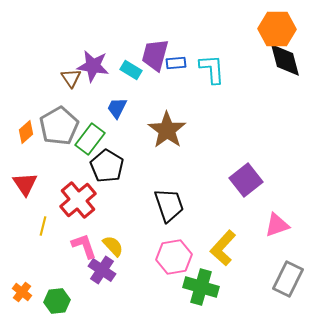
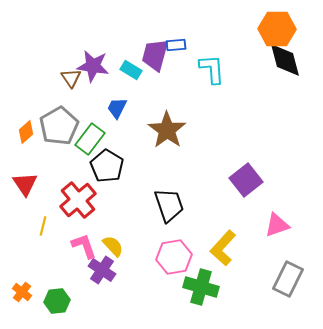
blue rectangle: moved 18 px up
